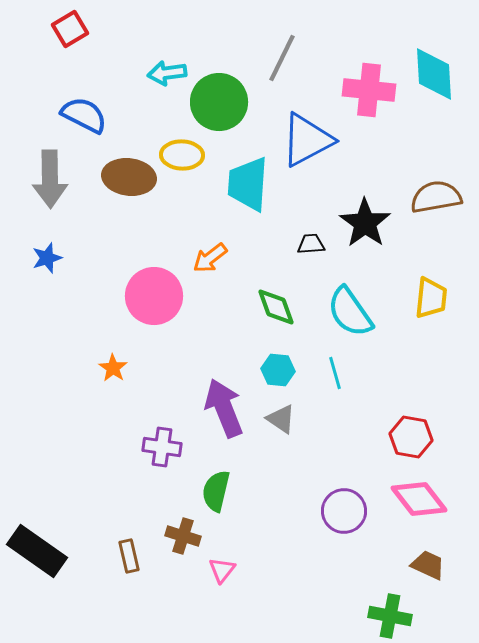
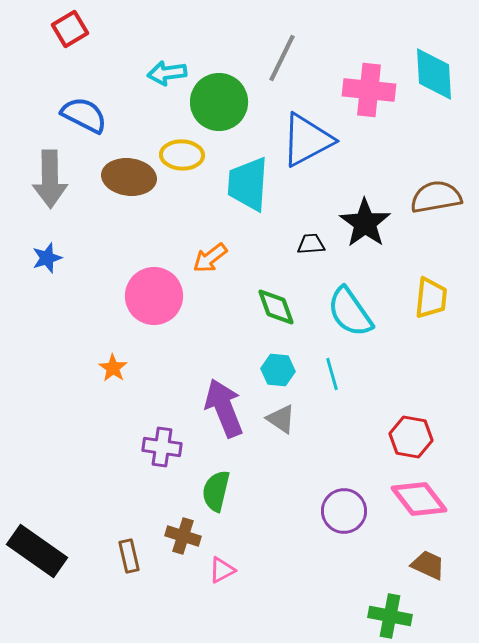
cyan line: moved 3 px left, 1 px down
pink triangle: rotated 24 degrees clockwise
